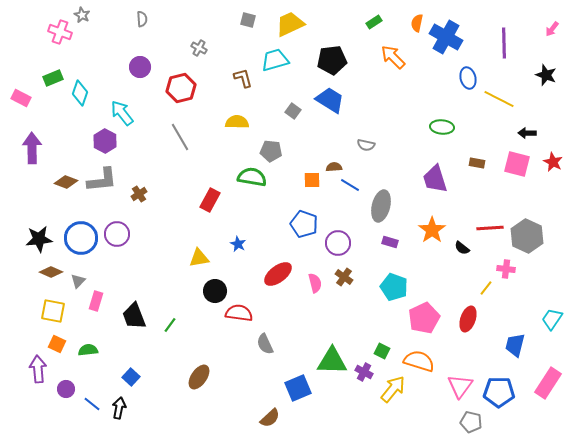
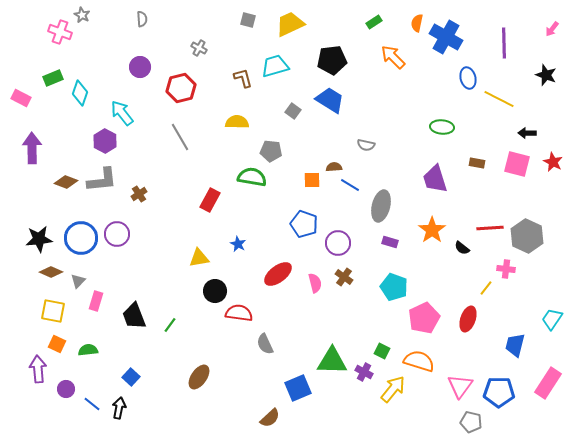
cyan trapezoid at (275, 60): moved 6 px down
